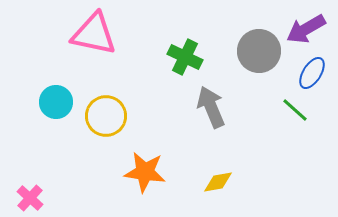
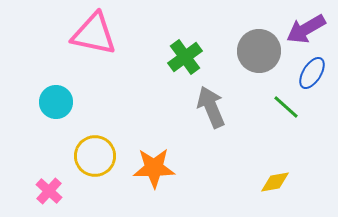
green cross: rotated 28 degrees clockwise
green line: moved 9 px left, 3 px up
yellow circle: moved 11 px left, 40 px down
orange star: moved 9 px right, 4 px up; rotated 9 degrees counterclockwise
yellow diamond: moved 57 px right
pink cross: moved 19 px right, 7 px up
